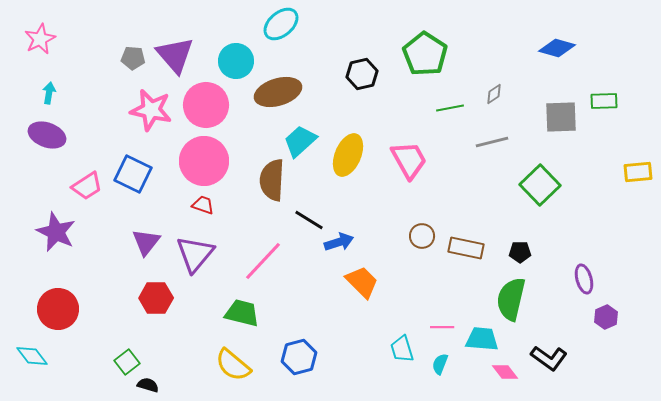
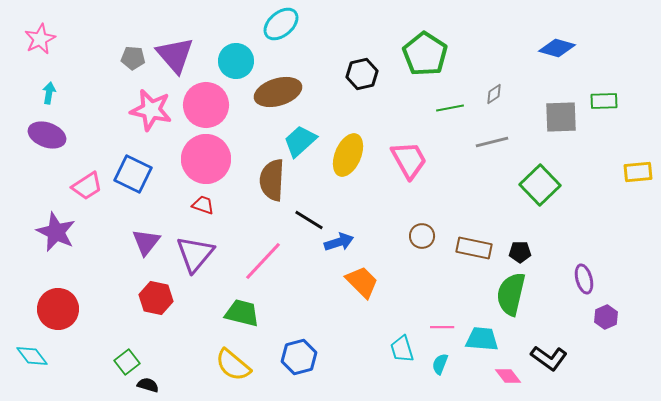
pink circle at (204, 161): moved 2 px right, 2 px up
brown rectangle at (466, 248): moved 8 px right
red hexagon at (156, 298): rotated 12 degrees clockwise
green semicircle at (511, 299): moved 5 px up
pink diamond at (505, 372): moved 3 px right, 4 px down
